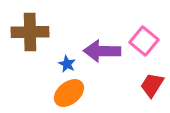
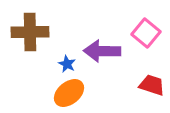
pink square: moved 2 px right, 8 px up
red trapezoid: rotated 76 degrees clockwise
